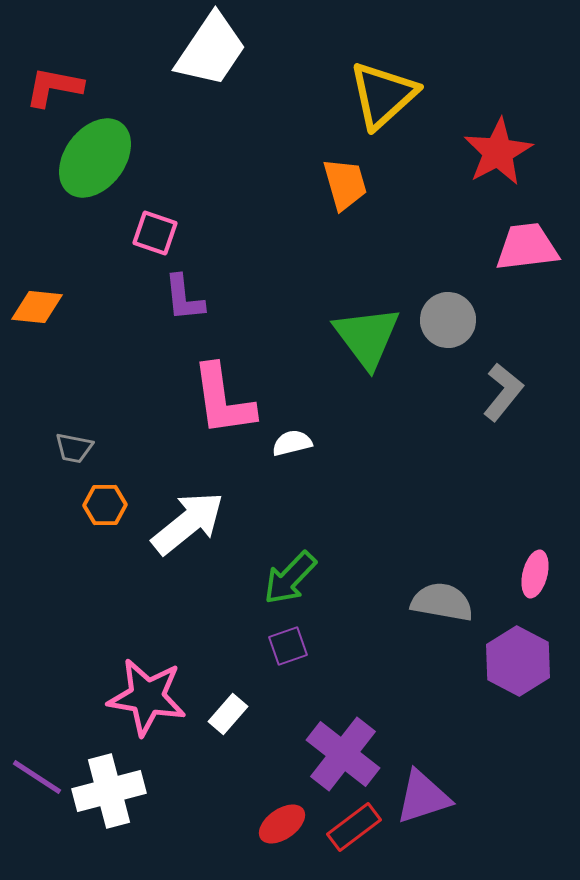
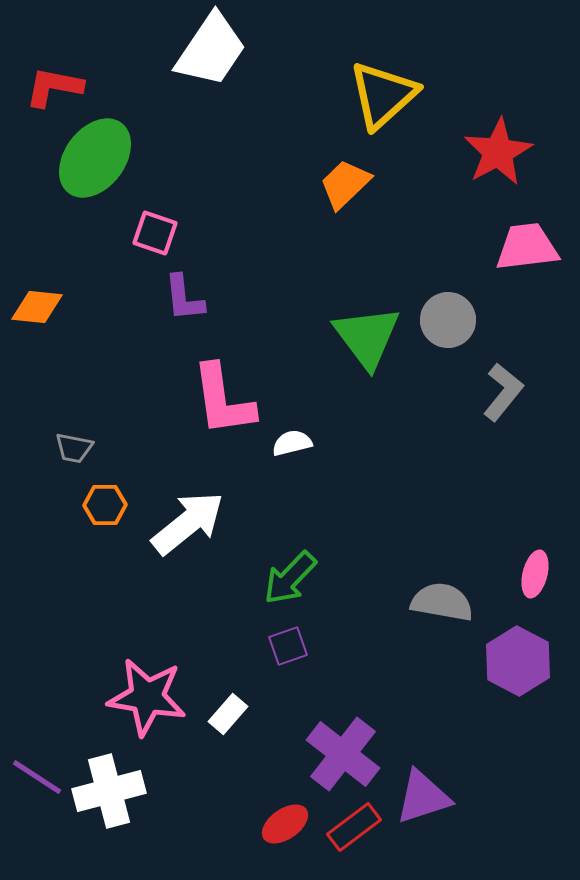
orange trapezoid: rotated 118 degrees counterclockwise
red ellipse: moved 3 px right
